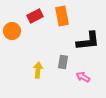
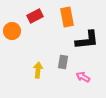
orange rectangle: moved 5 px right, 1 px down
black L-shape: moved 1 px left, 1 px up
